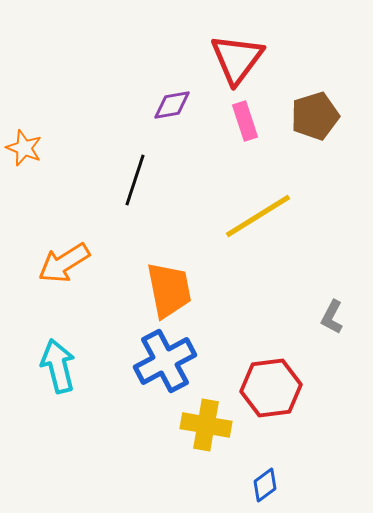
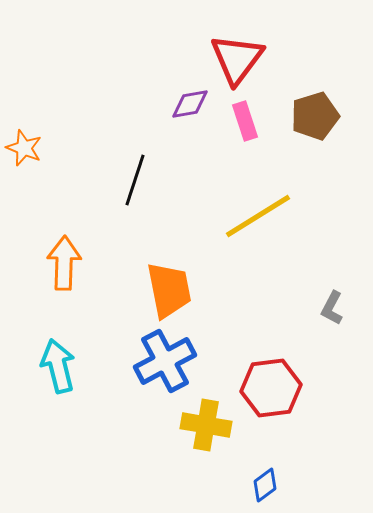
purple diamond: moved 18 px right, 1 px up
orange arrow: rotated 124 degrees clockwise
gray L-shape: moved 9 px up
